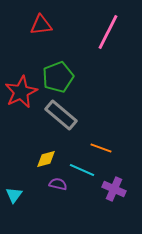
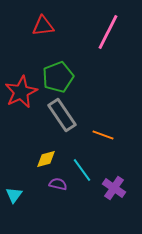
red triangle: moved 2 px right, 1 px down
gray rectangle: moved 1 px right; rotated 16 degrees clockwise
orange line: moved 2 px right, 13 px up
cyan line: rotated 30 degrees clockwise
purple cross: moved 1 px up; rotated 10 degrees clockwise
